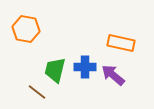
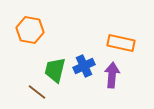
orange hexagon: moved 4 px right, 1 px down
blue cross: moved 1 px left, 1 px up; rotated 25 degrees counterclockwise
purple arrow: moved 1 px left; rotated 55 degrees clockwise
